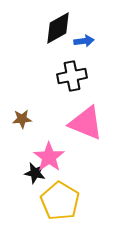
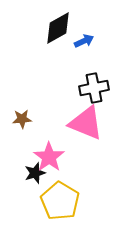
blue arrow: rotated 18 degrees counterclockwise
black cross: moved 22 px right, 12 px down
black star: rotated 30 degrees counterclockwise
